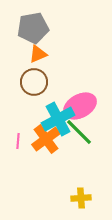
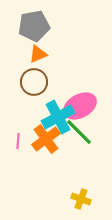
gray pentagon: moved 1 px right, 2 px up
cyan cross: moved 2 px up
yellow cross: moved 1 px down; rotated 24 degrees clockwise
